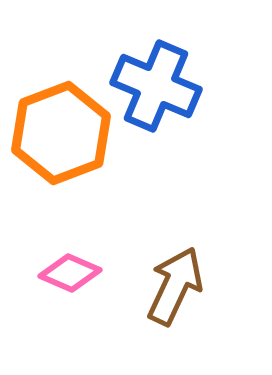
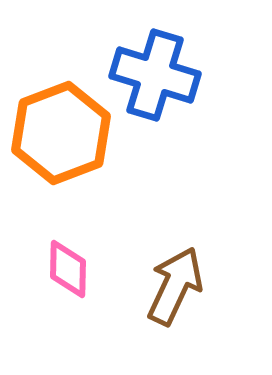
blue cross: moved 1 px left, 11 px up; rotated 6 degrees counterclockwise
pink diamond: moved 2 px left, 4 px up; rotated 68 degrees clockwise
